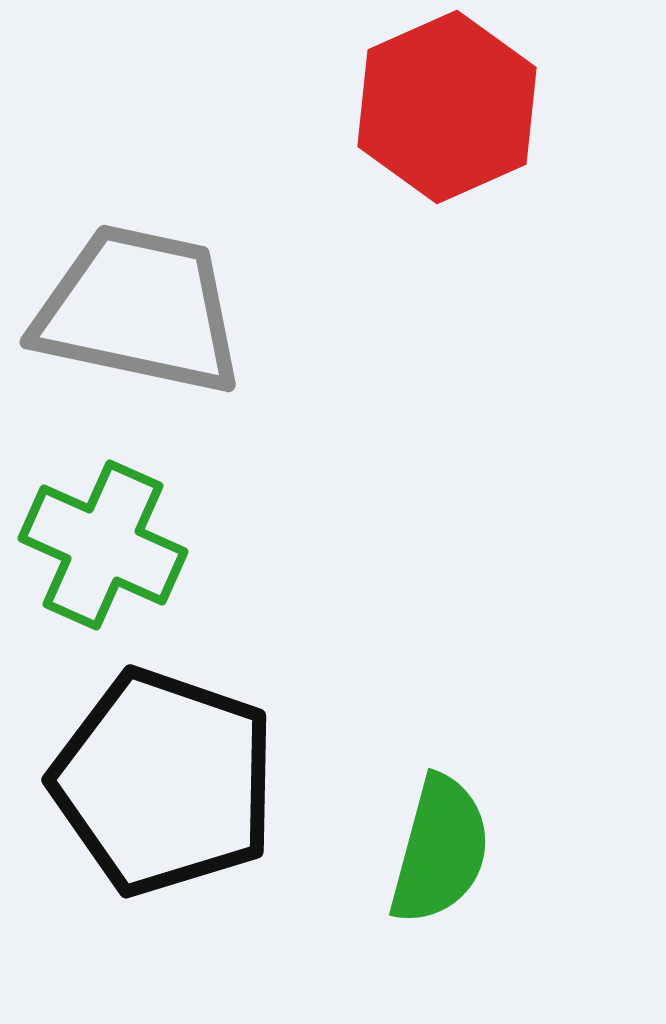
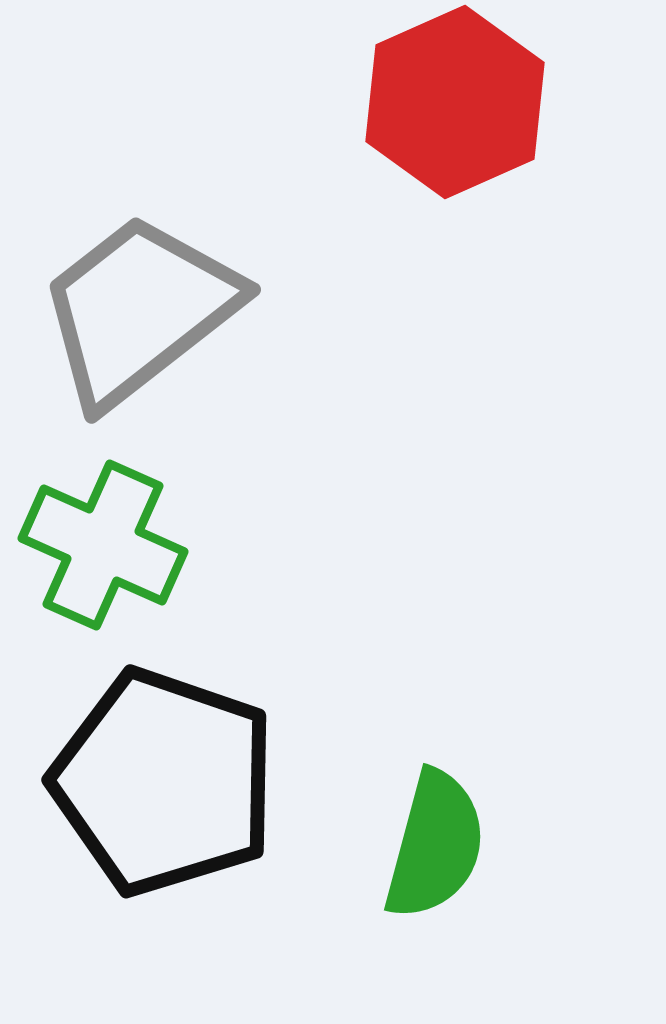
red hexagon: moved 8 px right, 5 px up
gray trapezoid: rotated 50 degrees counterclockwise
green semicircle: moved 5 px left, 5 px up
